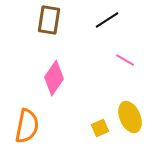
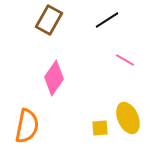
brown rectangle: rotated 20 degrees clockwise
yellow ellipse: moved 2 px left, 1 px down
yellow square: rotated 18 degrees clockwise
